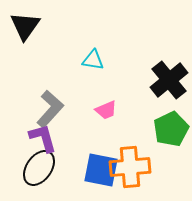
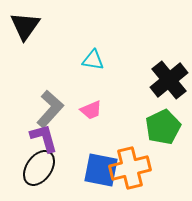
pink trapezoid: moved 15 px left
green pentagon: moved 8 px left, 2 px up
purple L-shape: moved 1 px right
orange cross: moved 1 px down; rotated 9 degrees counterclockwise
